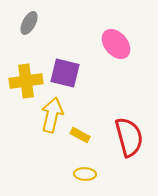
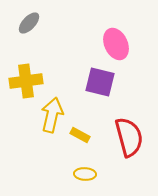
gray ellipse: rotated 15 degrees clockwise
pink ellipse: rotated 16 degrees clockwise
purple square: moved 35 px right, 9 px down
